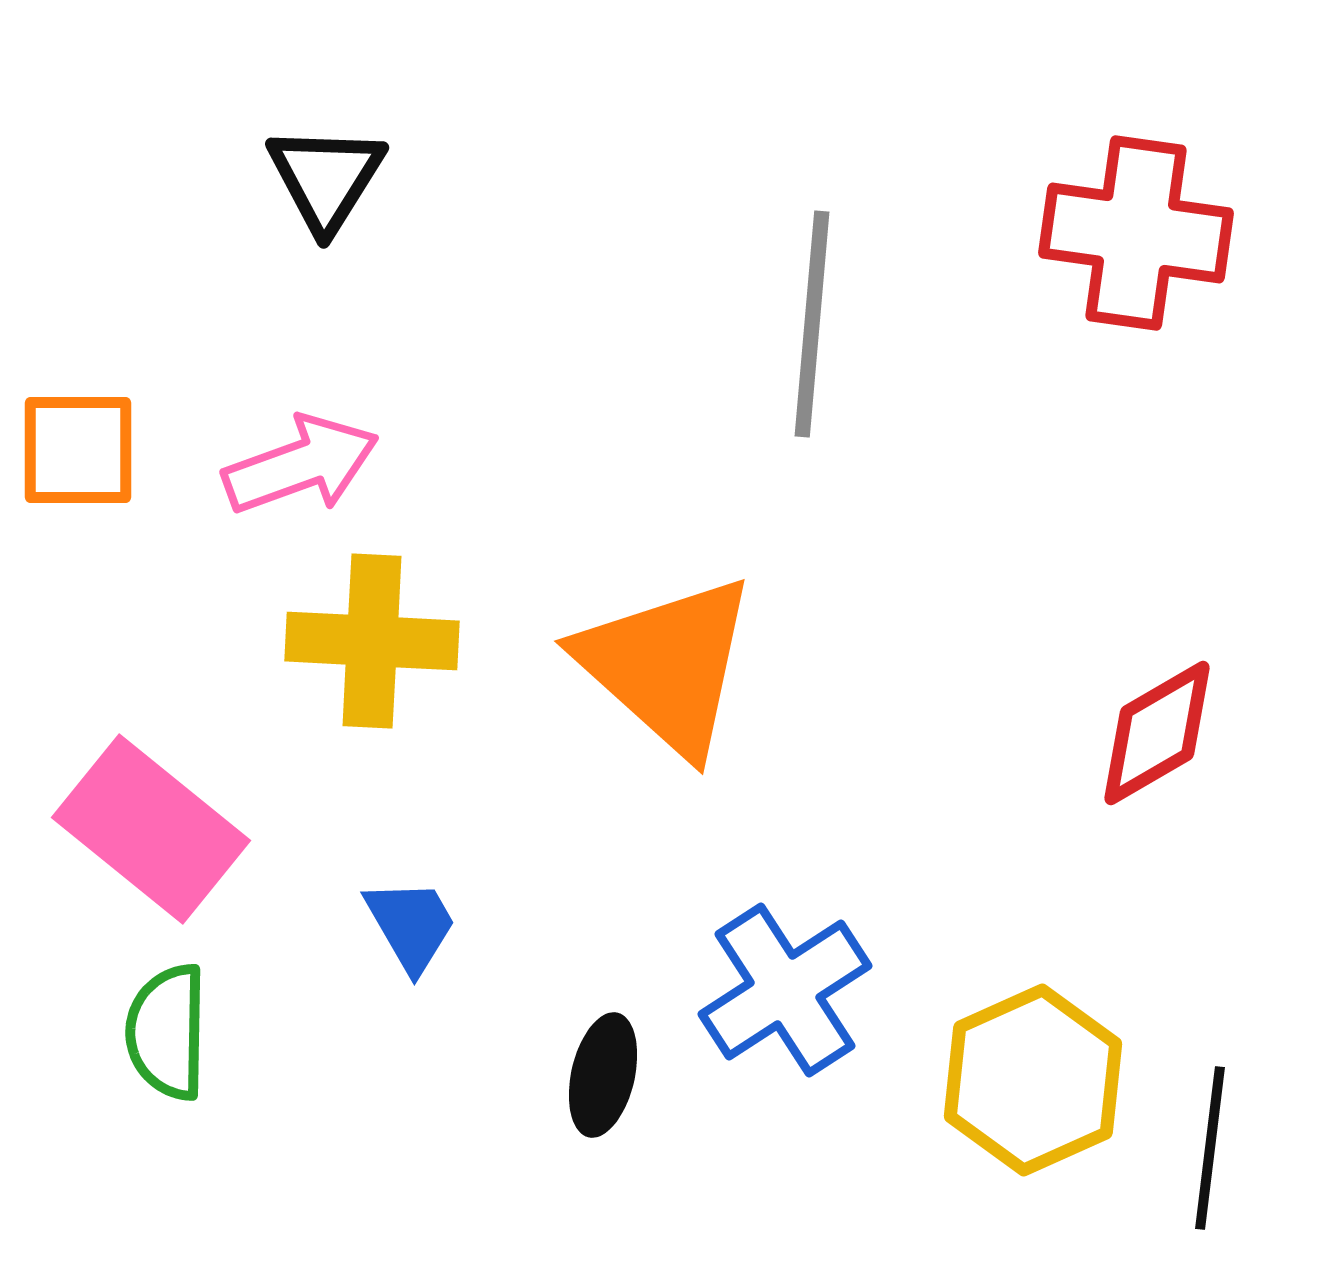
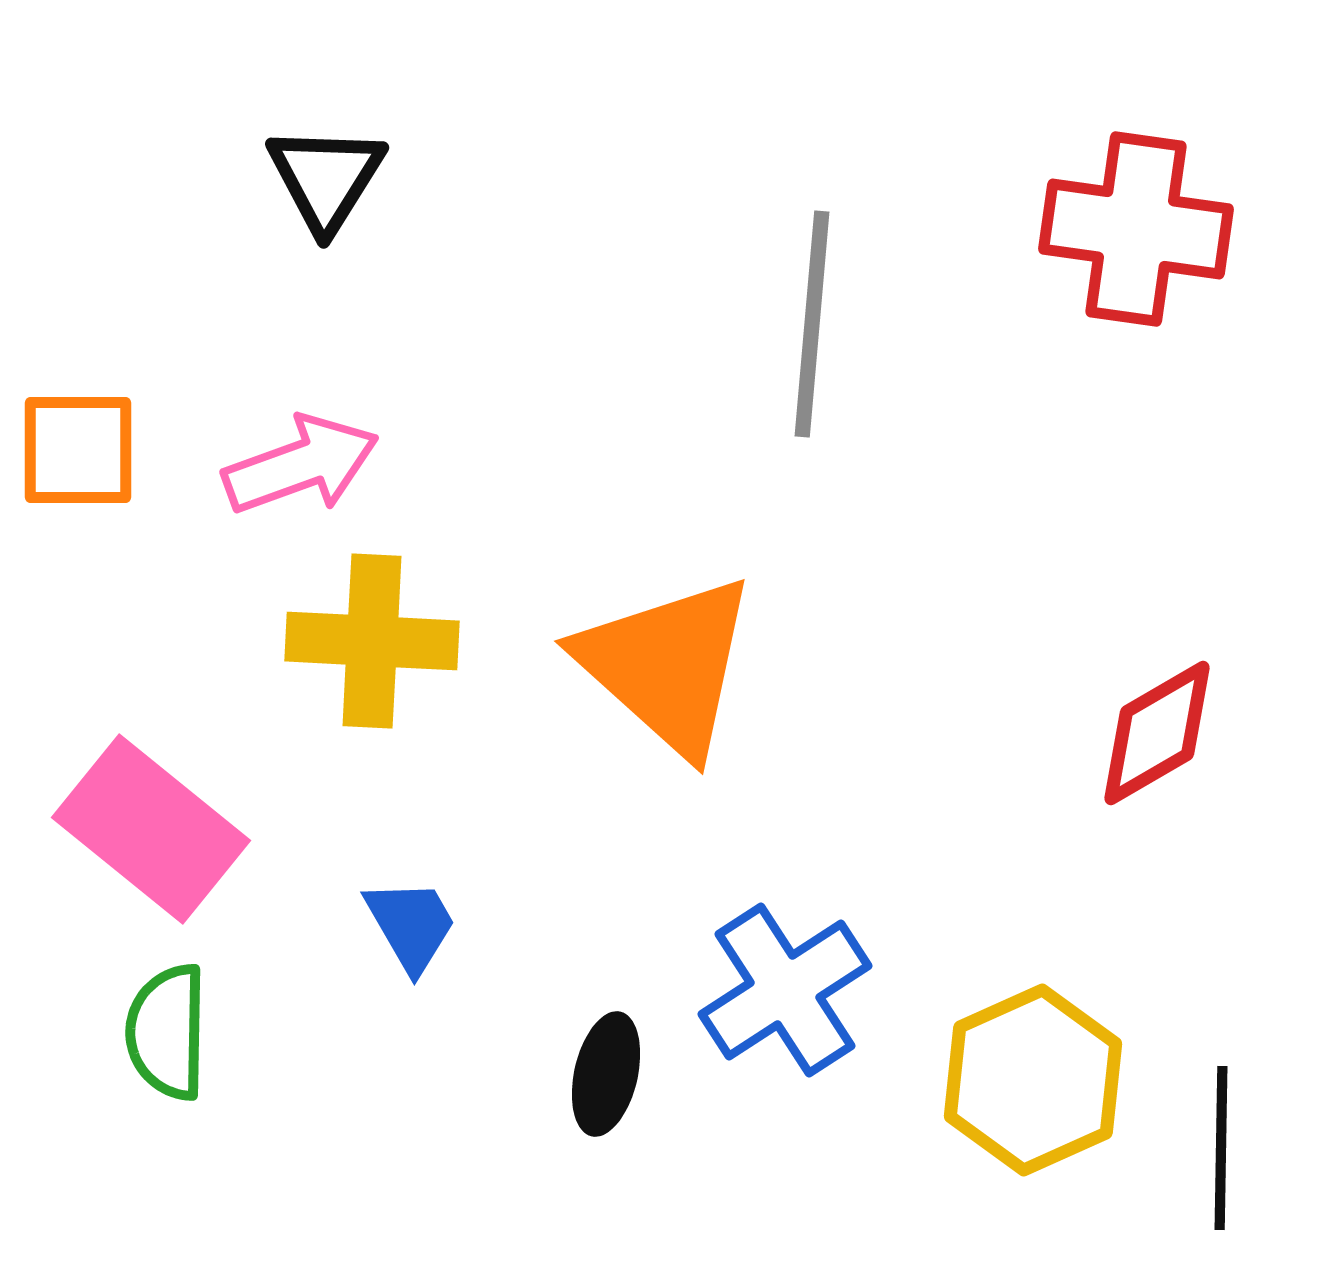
red cross: moved 4 px up
black ellipse: moved 3 px right, 1 px up
black line: moved 11 px right; rotated 6 degrees counterclockwise
